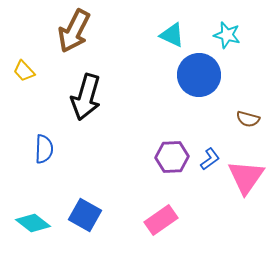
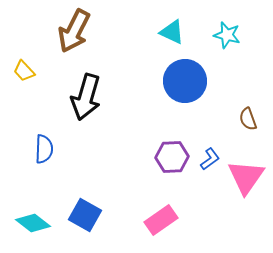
cyan triangle: moved 3 px up
blue circle: moved 14 px left, 6 px down
brown semicircle: rotated 55 degrees clockwise
